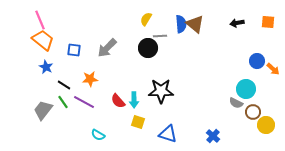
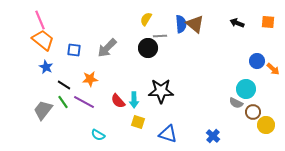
black arrow: rotated 32 degrees clockwise
